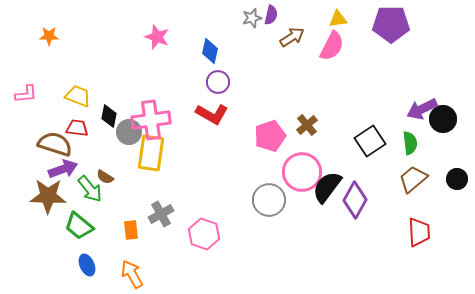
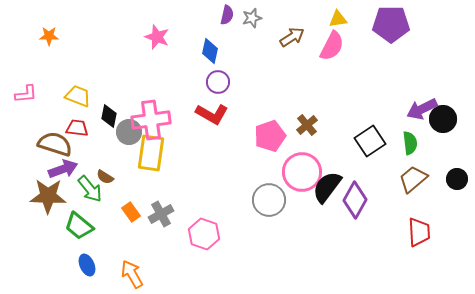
purple semicircle at (271, 15): moved 44 px left
orange rectangle at (131, 230): moved 18 px up; rotated 30 degrees counterclockwise
